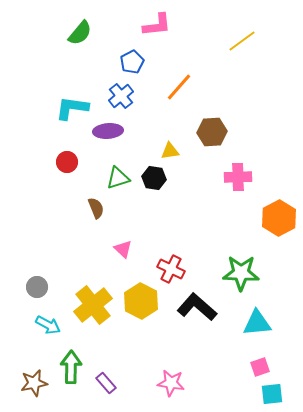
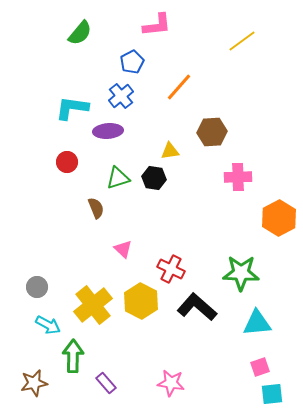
green arrow: moved 2 px right, 11 px up
